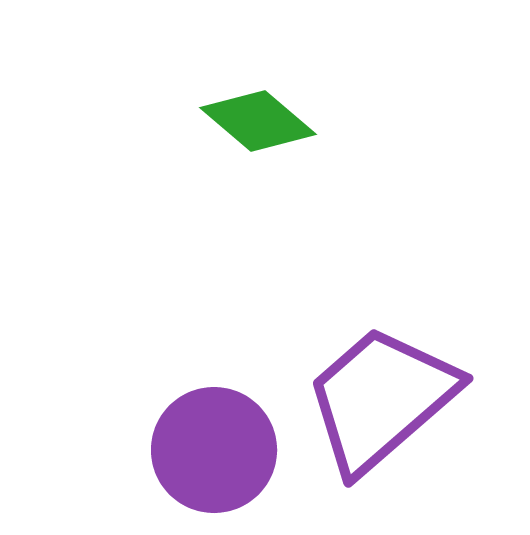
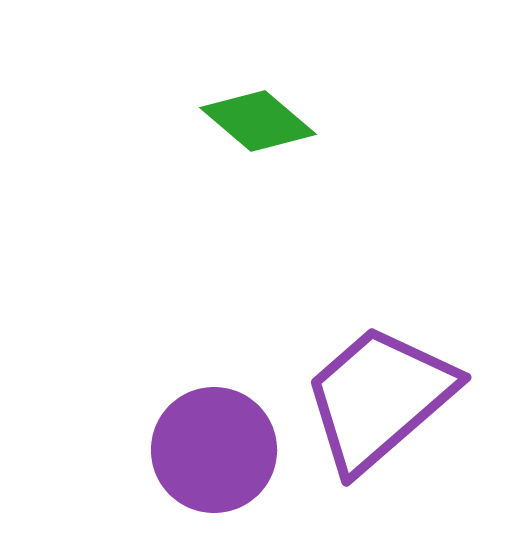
purple trapezoid: moved 2 px left, 1 px up
